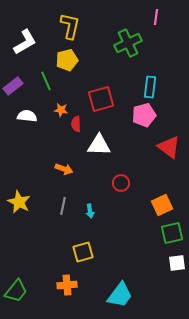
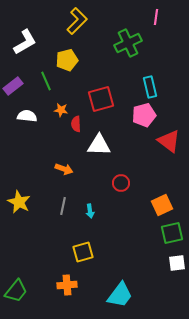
yellow L-shape: moved 7 px right, 5 px up; rotated 32 degrees clockwise
cyan rectangle: rotated 20 degrees counterclockwise
red triangle: moved 6 px up
